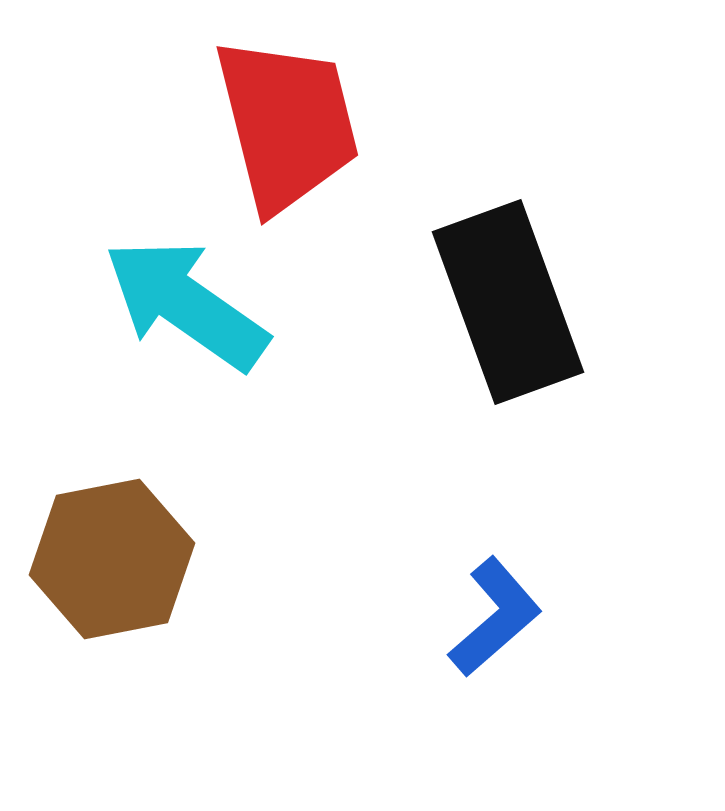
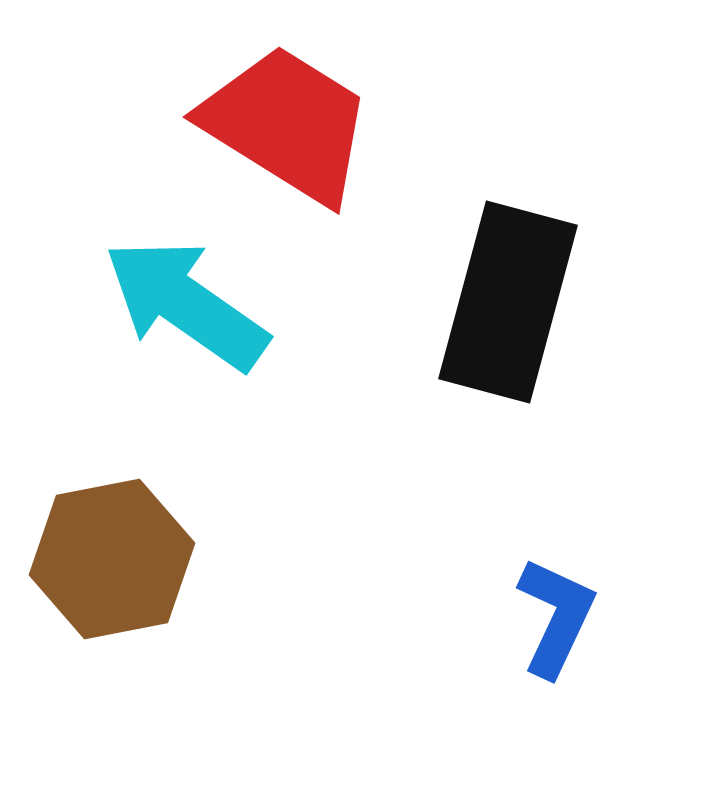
red trapezoid: rotated 44 degrees counterclockwise
black rectangle: rotated 35 degrees clockwise
blue L-shape: moved 61 px right; rotated 24 degrees counterclockwise
